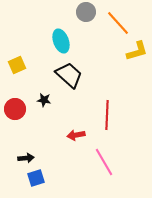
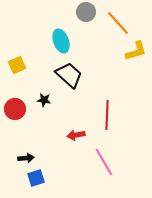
yellow L-shape: moved 1 px left
